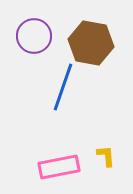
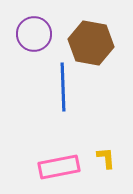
purple circle: moved 2 px up
blue line: rotated 21 degrees counterclockwise
yellow L-shape: moved 2 px down
